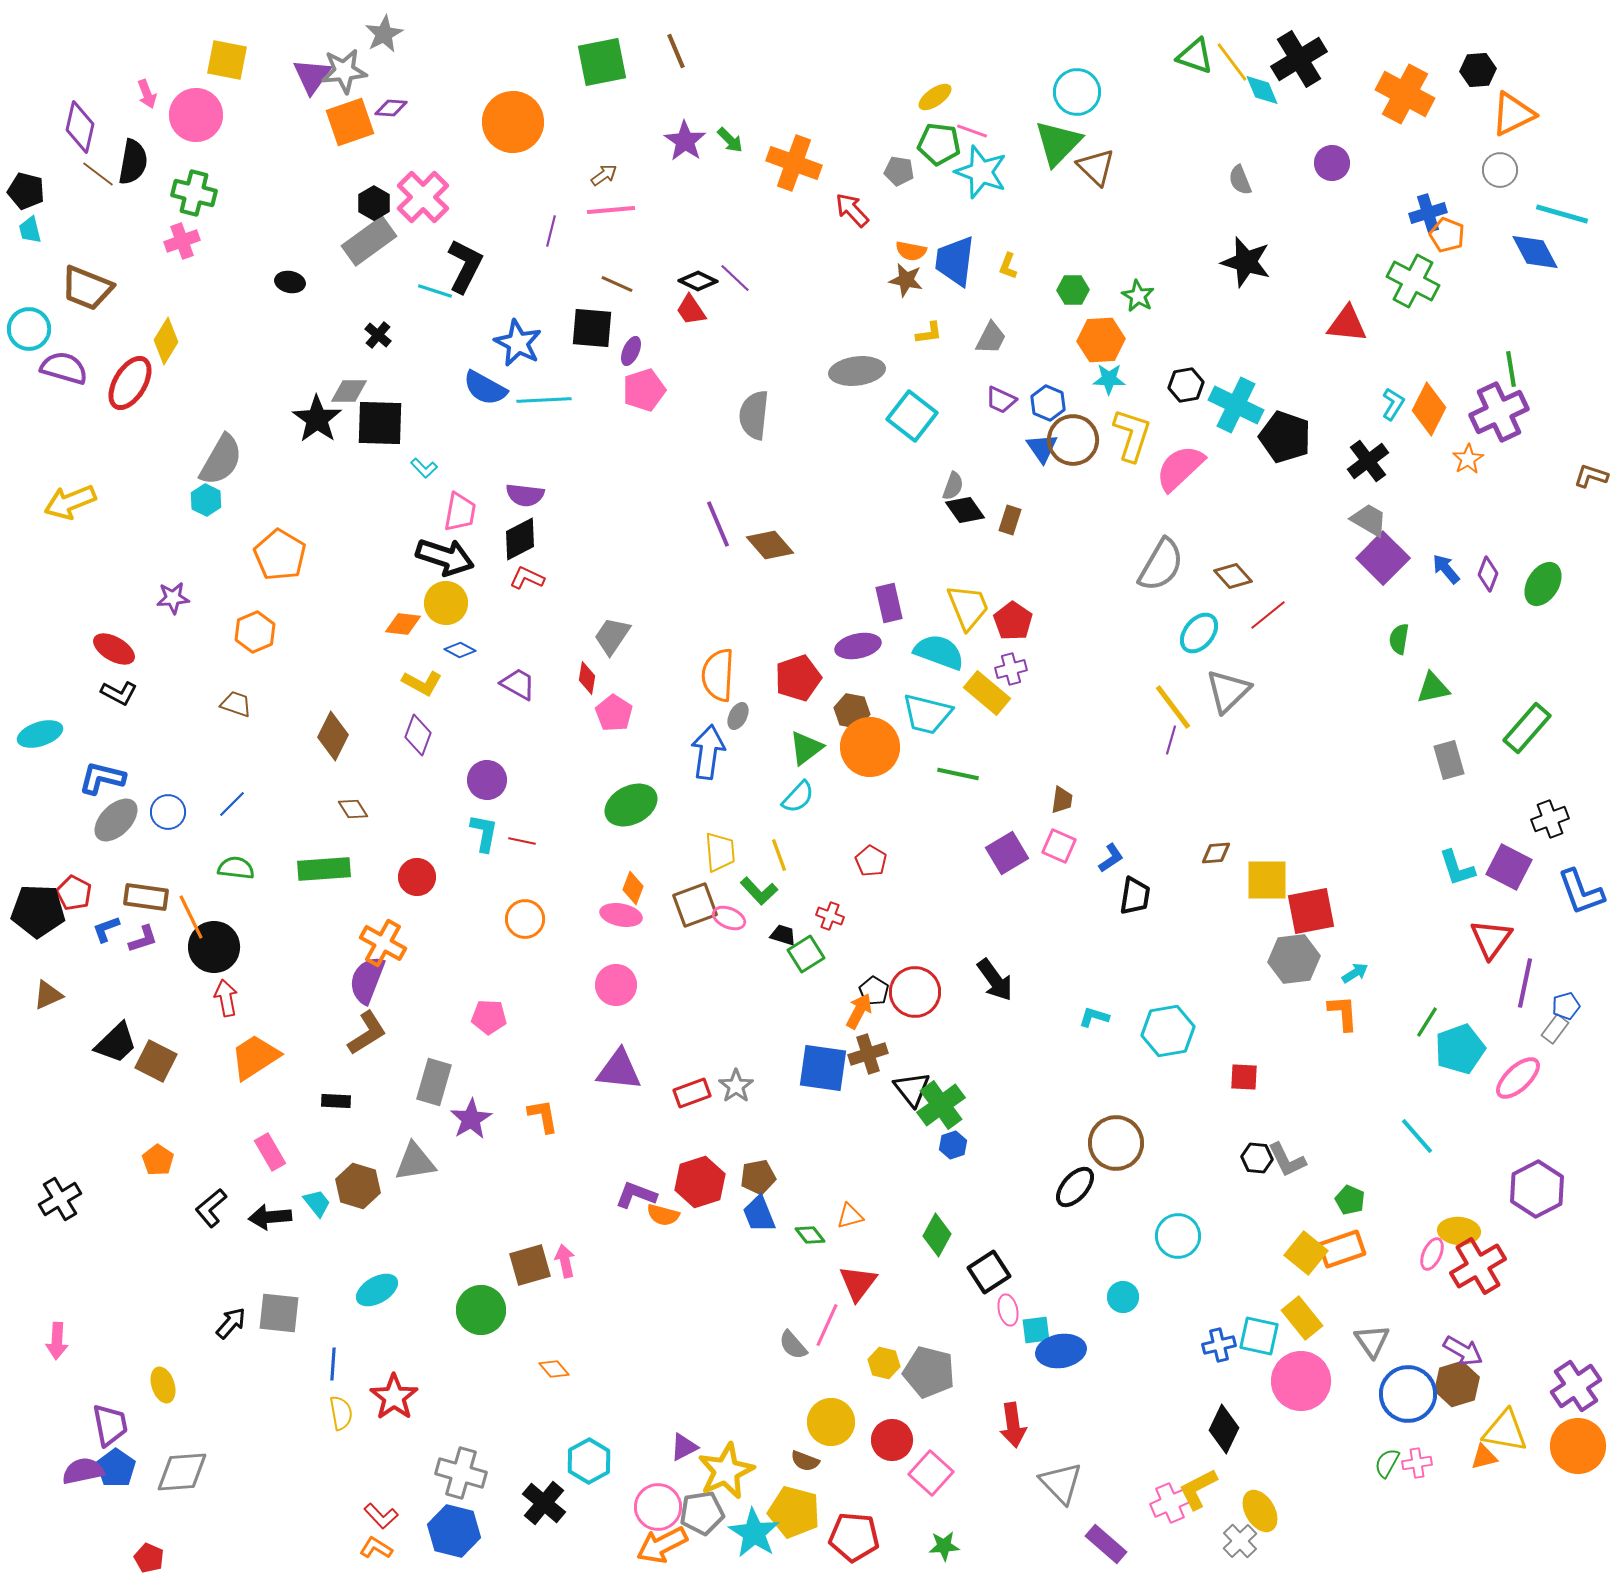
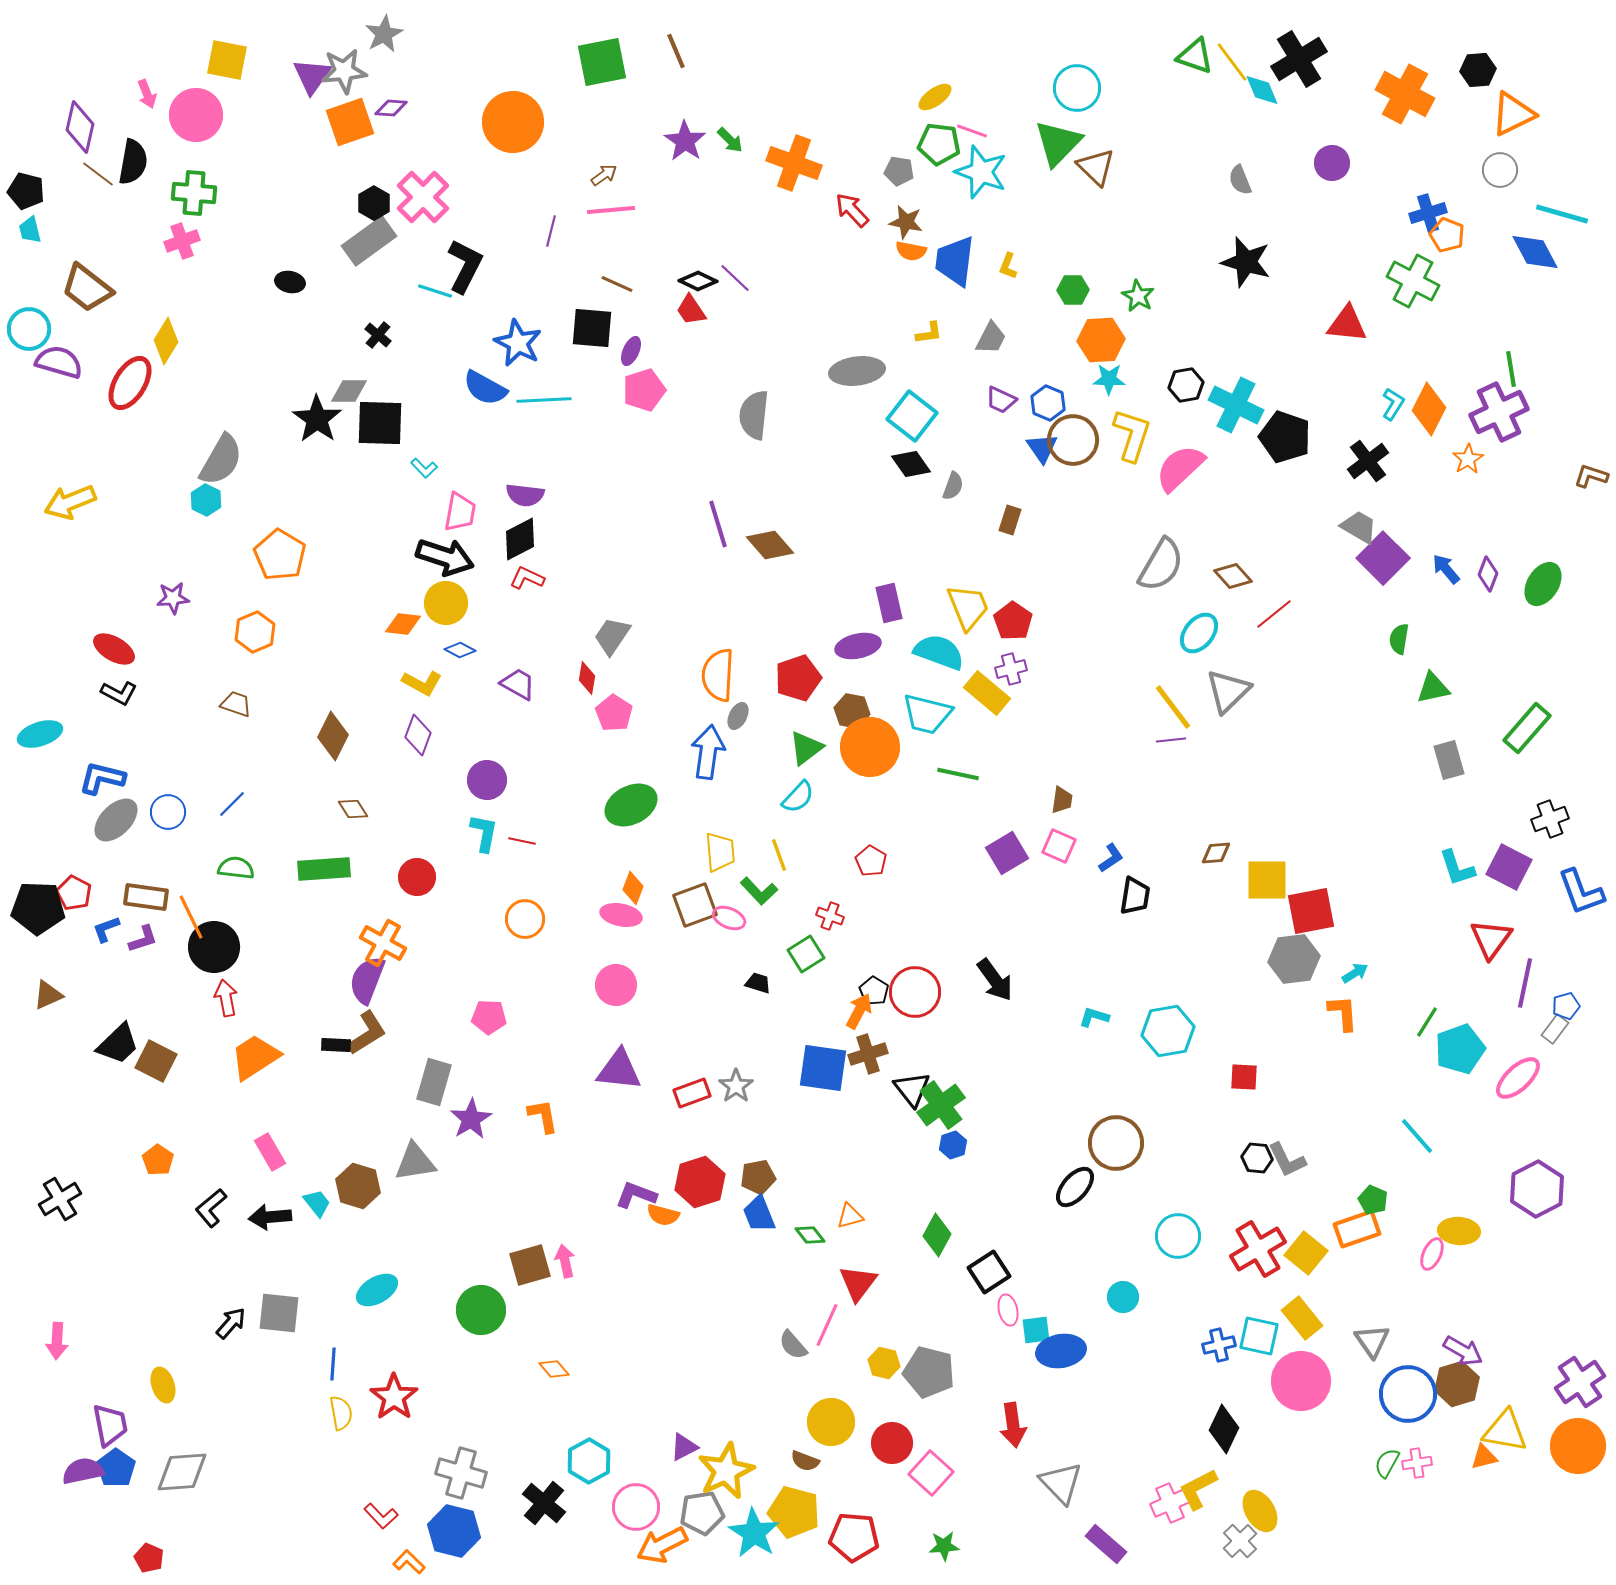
cyan circle at (1077, 92): moved 4 px up
green cross at (194, 193): rotated 9 degrees counterclockwise
brown star at (906, 280): moved 58 px up
brown trapezoid at (87, 288): rotated 16 degrees clockwise
purple semicircle at (64, 368): moved 5 px left, 6 px up
black diamond at (965, 510): moved 54 px left, 46 px up
gray trapezoid at (1369, 520): moved 10 px left, 7 px down
purple line at (718, 524): rotated 6 degrees clockwise
red line at (1268, 615): moved 6 px right, 1 px up
purple line at (1171, 740): rotated 68 degrees clockwise
black pentagon at (38, 911): moved 3 px up
black trapezoid at (783, 935): moved 25 px left, 48 px down
black trapezoid at (116, 1043): moved 2 px right, 1 px down
black rectangle at (336, 1101): moved 56 px up
green pentagon at (1350, 1200): moved 23 px right
orange rectangle at (1342, 1249): moved 15 px right, 20 px up
red cross at (1478, 1266): moved 220 px left, 17 px up
purple cross at (1576, 1386): moved 4 px right, 4 px up
red circle at (892, 1440): moved 3 px down
pink circle at (658, 1507): moved 22 px left
orange L-shape at (376, 1548): moved 33 px right, 14 px down; rotated 12 degrees clockwise
